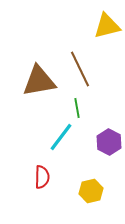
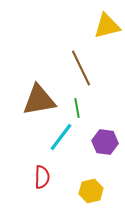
brown line: moved 1 px right, 1 px up
brown triangle: moved 19 px down
purple hexagon: moved 4 px left; rotated 20 degrees counterclockwise
